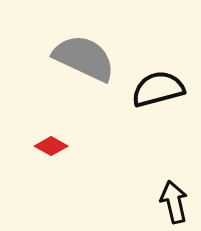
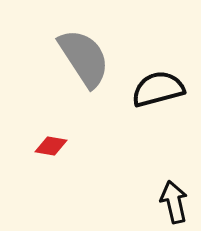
gray semicircle: rotated 32 degrees clockwise
red diamond: rotated 20 degrees counterclockwise
